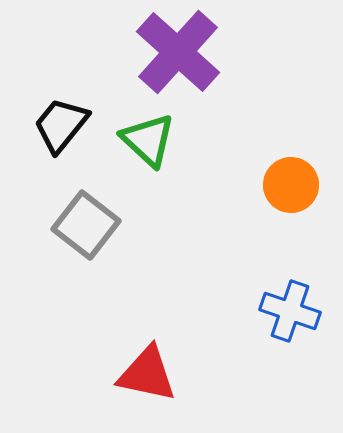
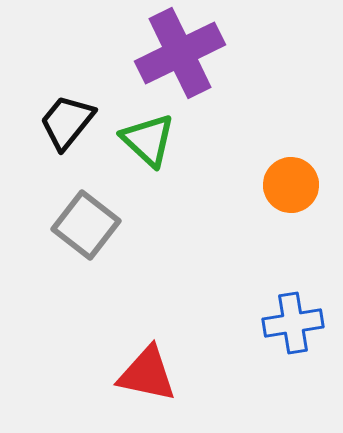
purple cross: moved 2 px right, 1 px down; rotated 22 degrees clockwise
black trapezoid: moved 6 px right, 3 px up
blue cross: moved 3 px right, 12 px down; rotated 28 degrees counterclockwise
